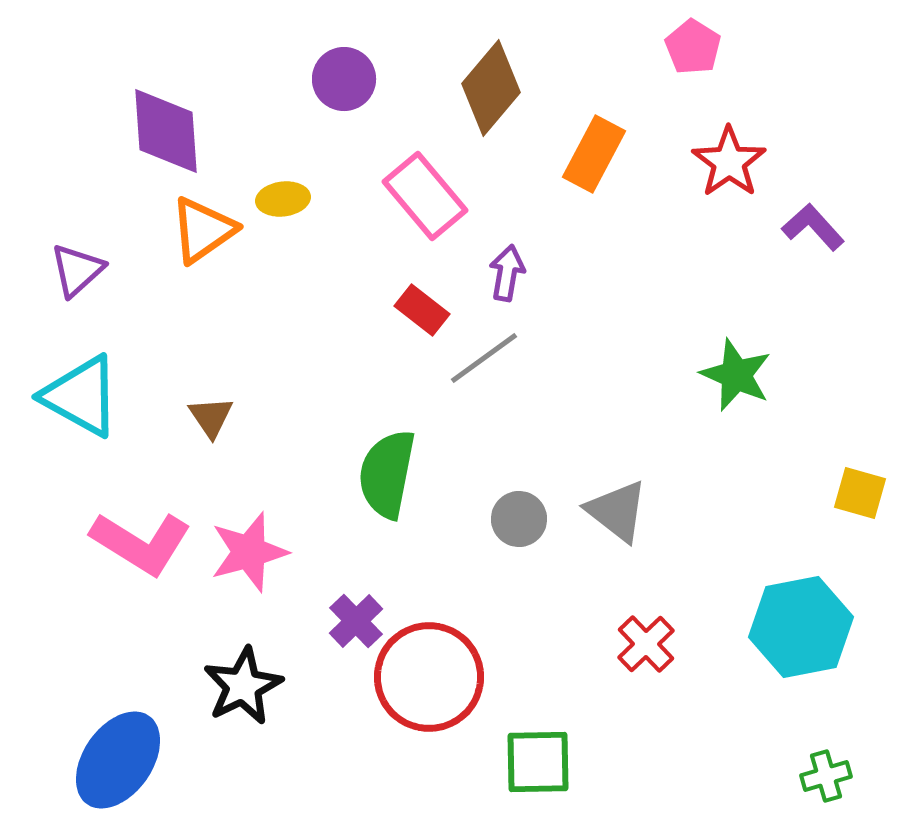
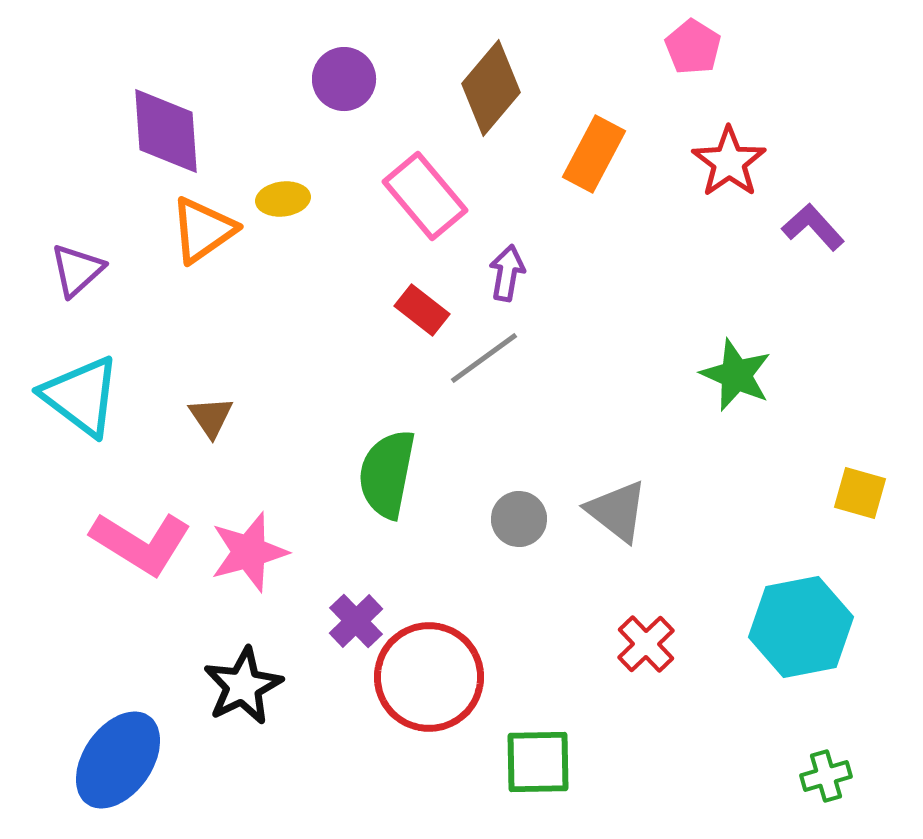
cyan triangle: rotated 8 degrees clockwise
